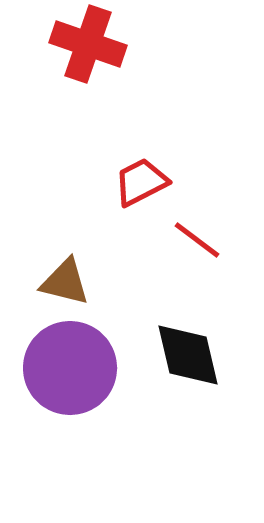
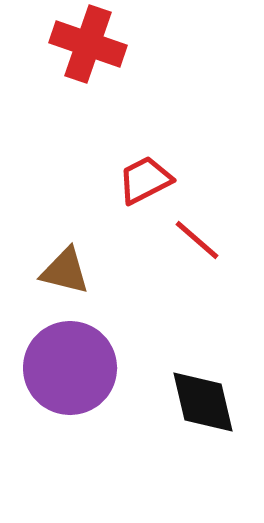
red trapezoid: moved 4 px right, 2 px up
red line: rotated 4 degrees clockwise
brown triangle: moved 11 px up
black diamond: moved 15 px right, 47 px down
